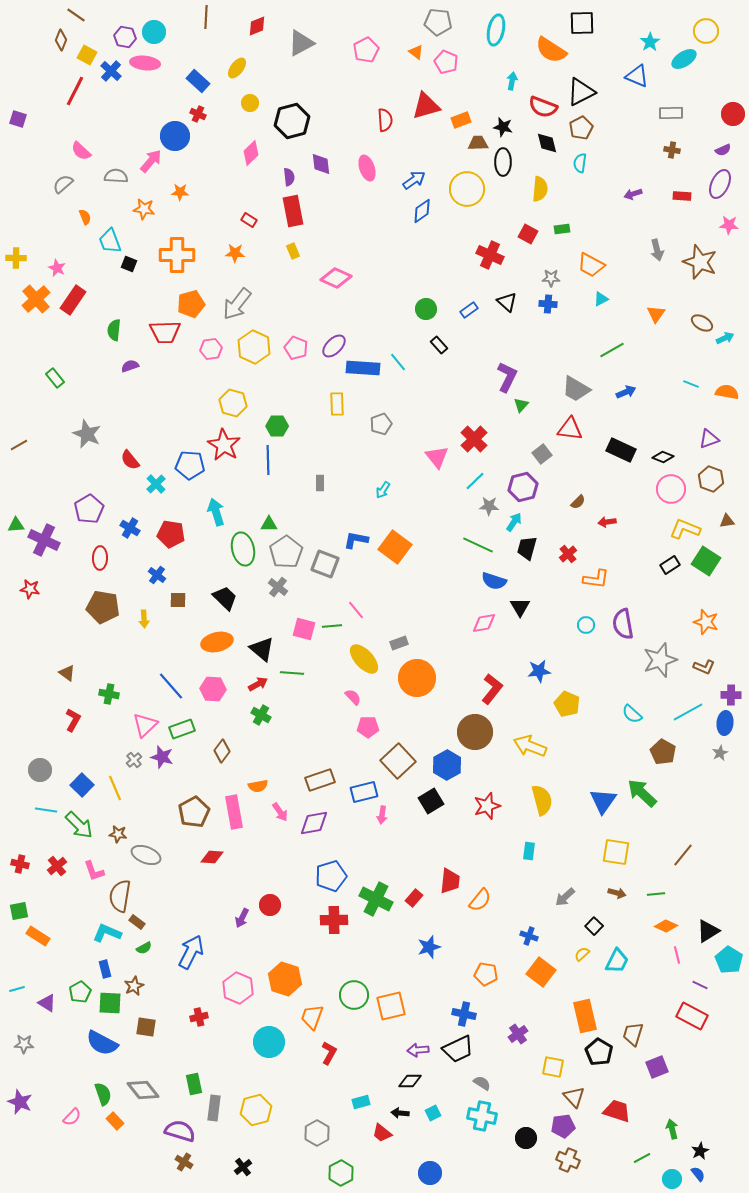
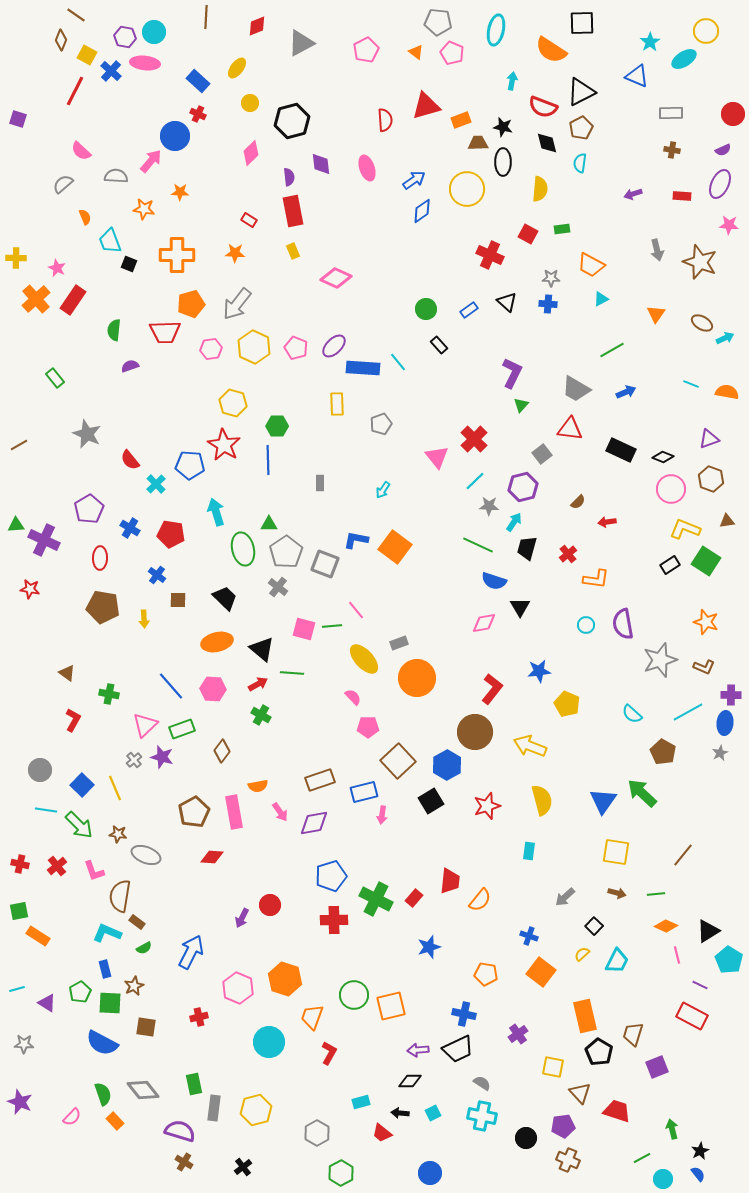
pink pentagon at (446, 62): moved 6 px right, 9 px up
purple L-shape at (507, 377): moved 5 px right, 4 px up
brown triangle at (574, 1097): moved 6 px right, 4 px up
cyan circle at (672, 1179): moved 9 px left
